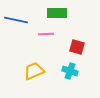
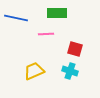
blue line: moved 2 px up
red square: moved 2 px left, 2 px down
